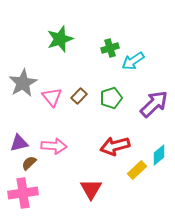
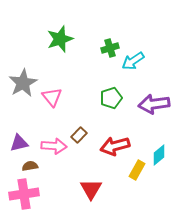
brown rectangle: moved 39 px down
purple arrow: rotated 144 degrees counterclockwise
brown semicircle: moved 1 px right, 3 px down; rotated 35 degrees clockwise
yellow rectangle: rotated 18 degrees counterclockwise
pink cross: moved 1 px right, 1 px down
